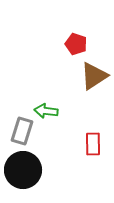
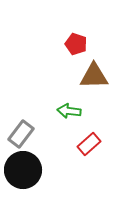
brown triangle: rotated 32 degrees clockwise
green arrow: moved 23 px right
gray rectangle: moved 1 px left, 3 px down; rotated 20 degrees clockwise
red rectangle: moved 4 px left; rotated 50 degrees clockwise
